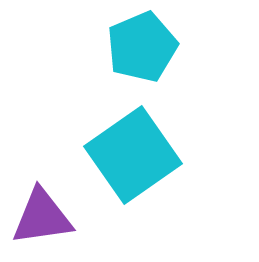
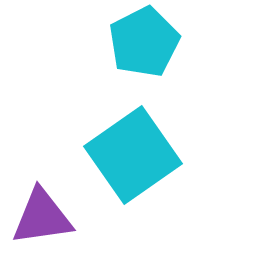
cyan pentagon: moved 2 px right, 5 px up; rotated 4 degrees counterclockwise
